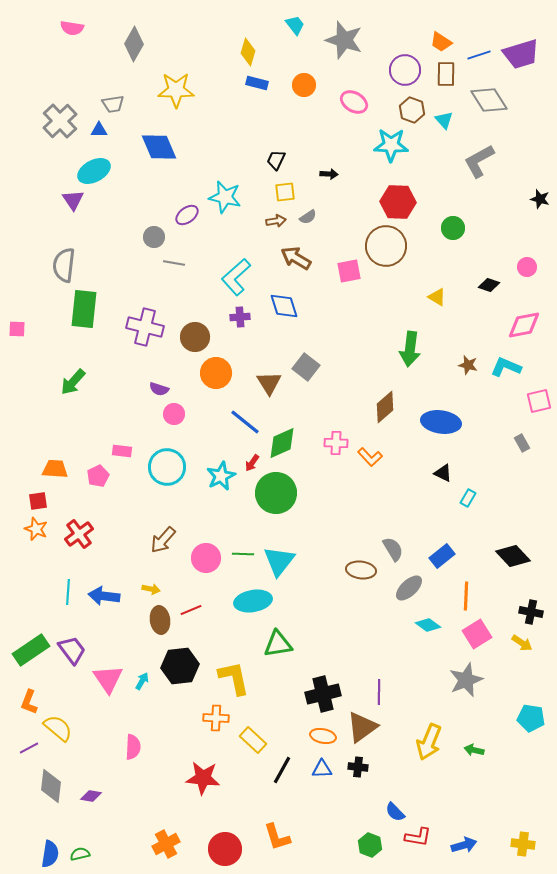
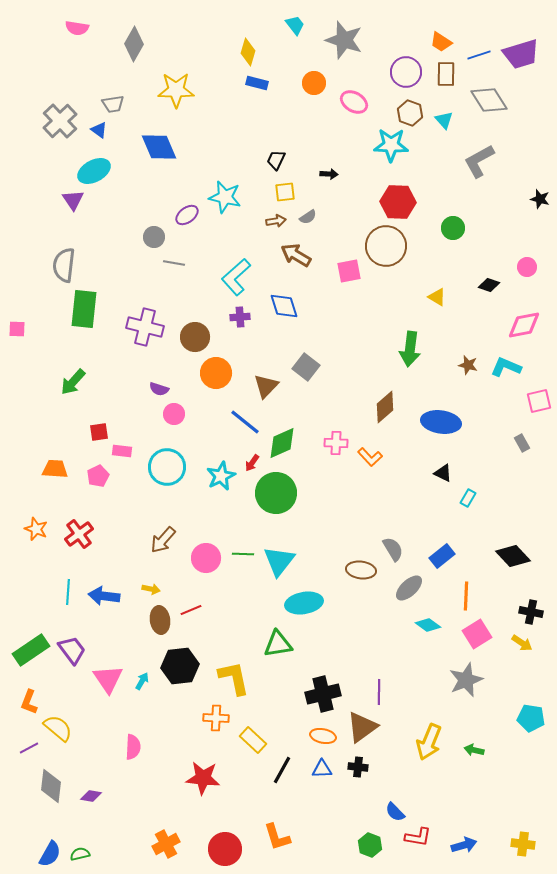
pink semicircle at (72, 28): moved 5 px right
purple circle at (405, 70): moved 1 px right, 2 px down
orange circle at (304, 85): moved 10 px right, 2 px up
brown hexagon at (412, 110): moved 2 px left, 3 px down
blue triangle at (99, 130): rotated 36 degrees clockwise
brown arrow at (296, 258): moved 3 px up
brown triangle at (269, 383): moved 3 px left, 3 px down; rotated 16 degrees clockwise
red square at (38, 501): moved 61 px right, 69 px up
cyan ellipse at (253, 601): moved 51 px right, 2 px down
blue semicircle at (50, 854): rotated 20 degrees clockwise
